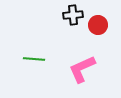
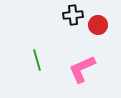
green line: moved 3 px right, 1 px down; rotated 70 degrees clockwise
